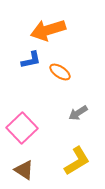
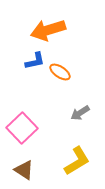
blue L-shape: moved 4 px right, 1 px down
gray arrow: moved 2 px right
